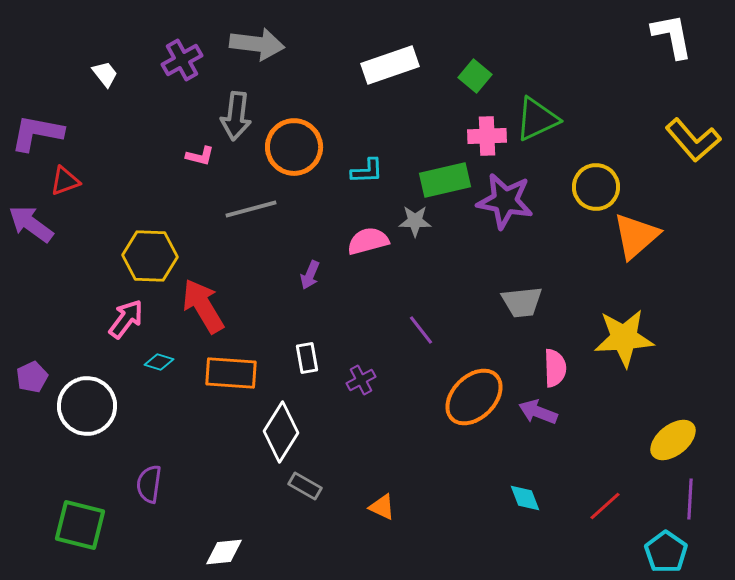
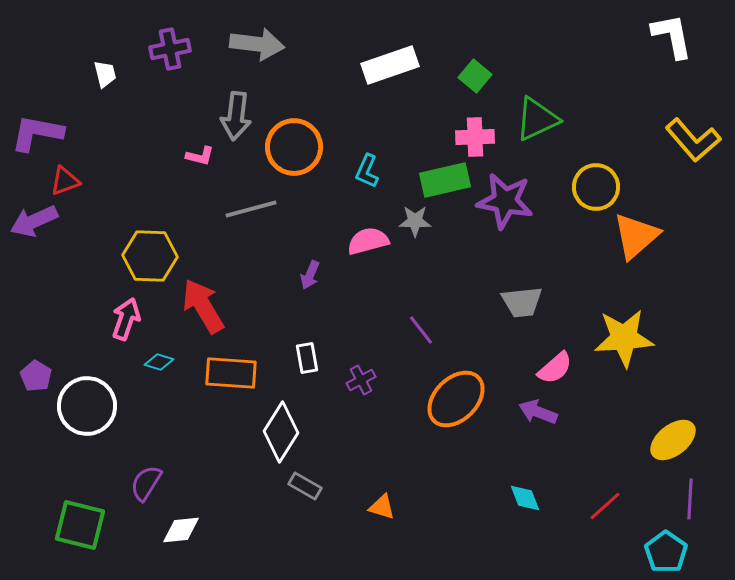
purple cross at (182, 60): moved 12 px left, 11 px up; rotated 18 degrees clockwise
white trapezoid at (105, 74): rotated 24 degrees clockwise
pink cross at (487, 136): moved 12 px left, 1 px down
cyan L-shape at (367, 171): rotated 116 degrees clockwise
purple arrow at (31, 224): moved 3 px right, 3 px up; rotated 60 degrees counterclockwise
pink arrow at (126, 319): rotated 18 degrees counterclockwise
pink semicircle at (555, 368): rotated 51 degrees clockwise
purple pentagon at (32, 377): moved 4 px right, 1 px up; rotated 16 degrees counterclockwise
orange ellipse at (474, 397): moved 18 px left, 2 px down
purple semicircle at (149, 484): moved 3 px left, 1 px up; rotated 24 degrees clockwise
orange triangle at (382, 507): rotated 8 degrees counterclockwise
white diamond at (224, 552): moved 43 px left, 22 px up
